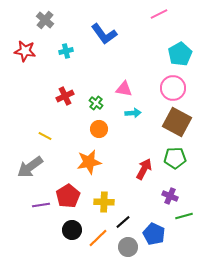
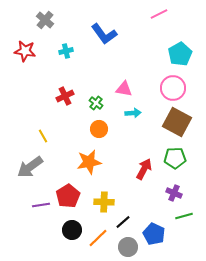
yellow line: moved 2 px left; rotated 32 degrees clockwise
purple cross: moved 4 px right, 3 px up
